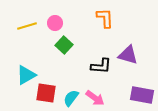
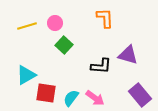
purple rectangle: moved 2 px left; rotated 40 degrees clockwise
